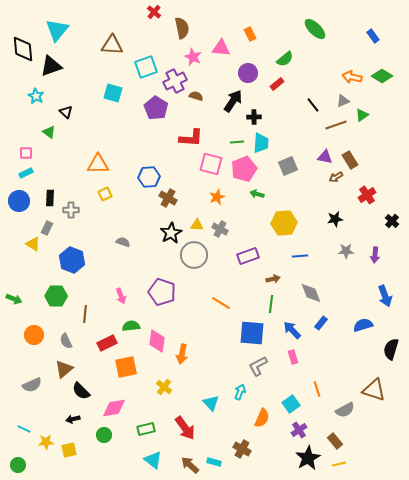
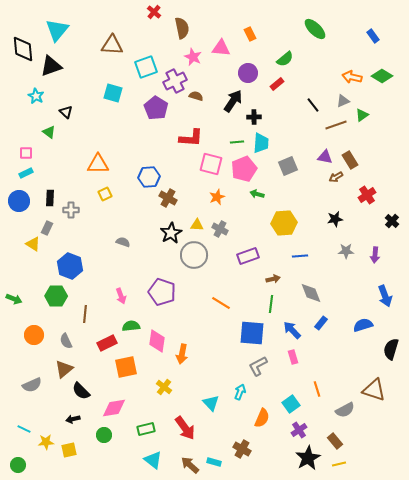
blue hexagon at (72, 260): moved 2 px left, 6 px down
